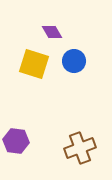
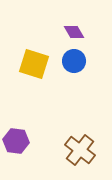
purple diamond: moved 22 px right
brown cross: moved 2 px down; rotated 32 degrees counterclockwise
